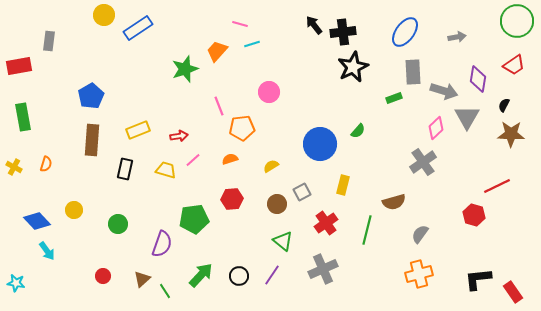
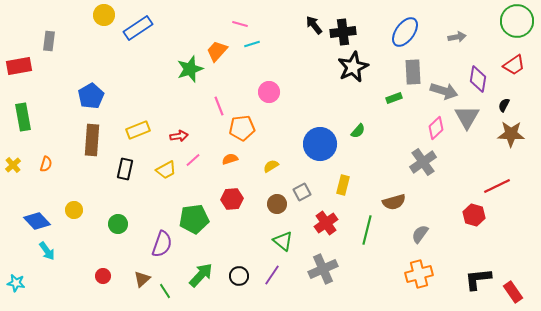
green star at (185, 69): moved 5 px right
yellow cross at (14, 167): moved 1 px left, 2 px up; rotated 21 degrees clockwise
yellow trapezoid at (166, 170): rotated 135 degrees clockwise
